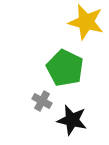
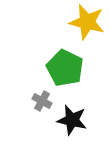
yellow star: moved 1 px right
